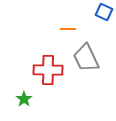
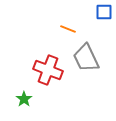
blue square: rotated 24 degrees counterclockwise
orange line: rotated 21 degrees clockwise
red cross: rotated 20 degrees clockwise
